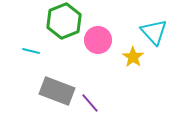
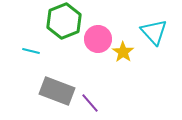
pink circle: moved 1 px up
yellow star: moved 10 px left, 5 px up
